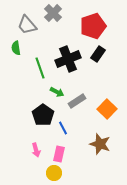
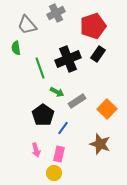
gray cross: moved 3 px right; rotated 18 degrees clockwise
blue line: rotated 64 degrees clockwise
